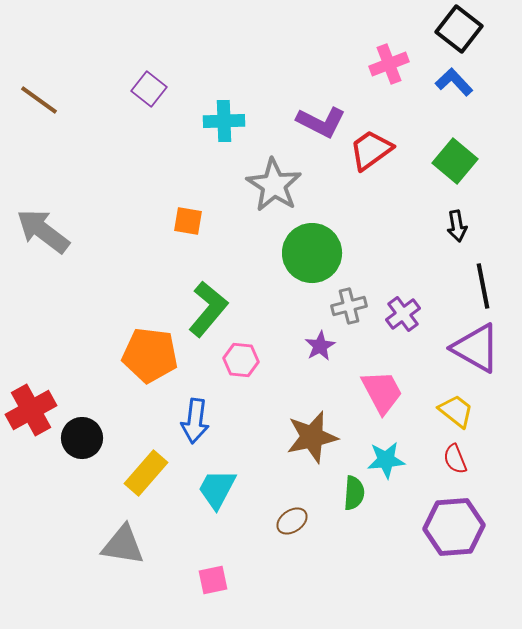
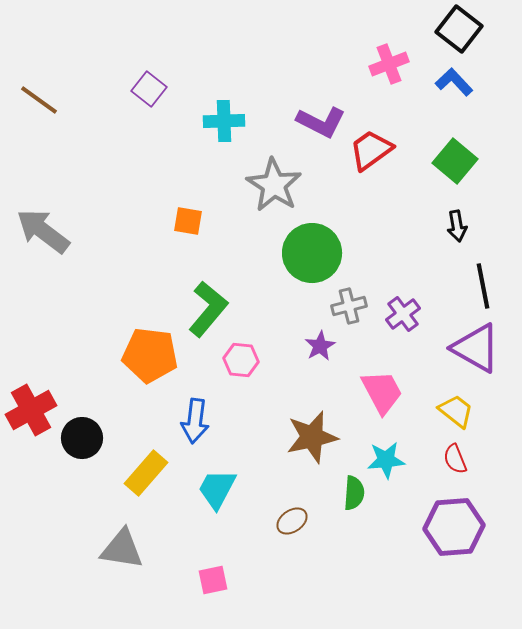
gray triangle: moved 1 px left, 4 px down
